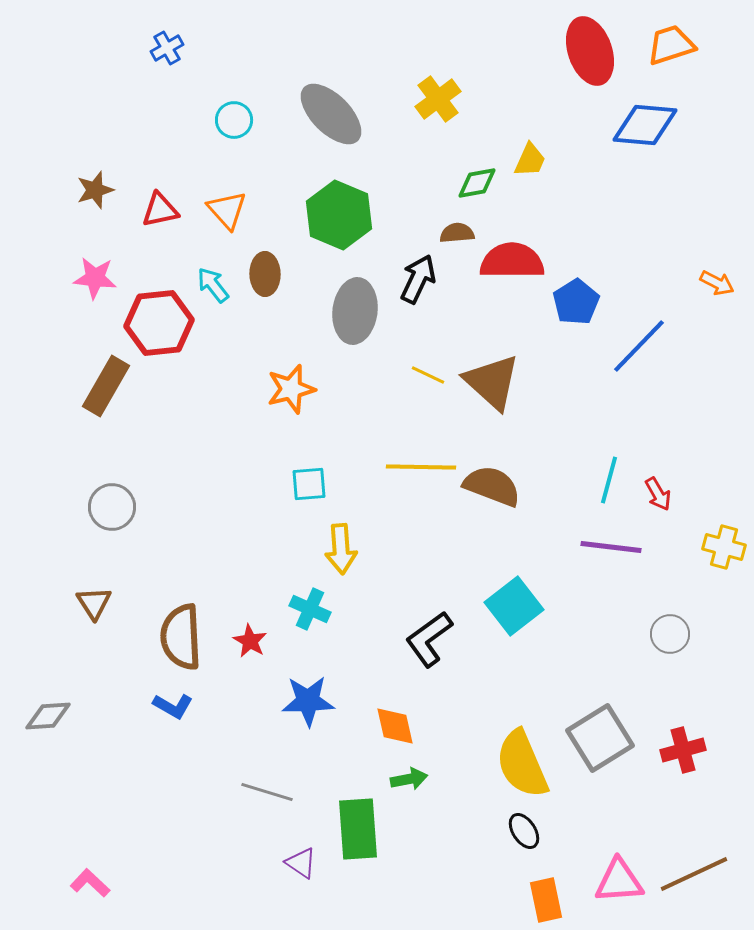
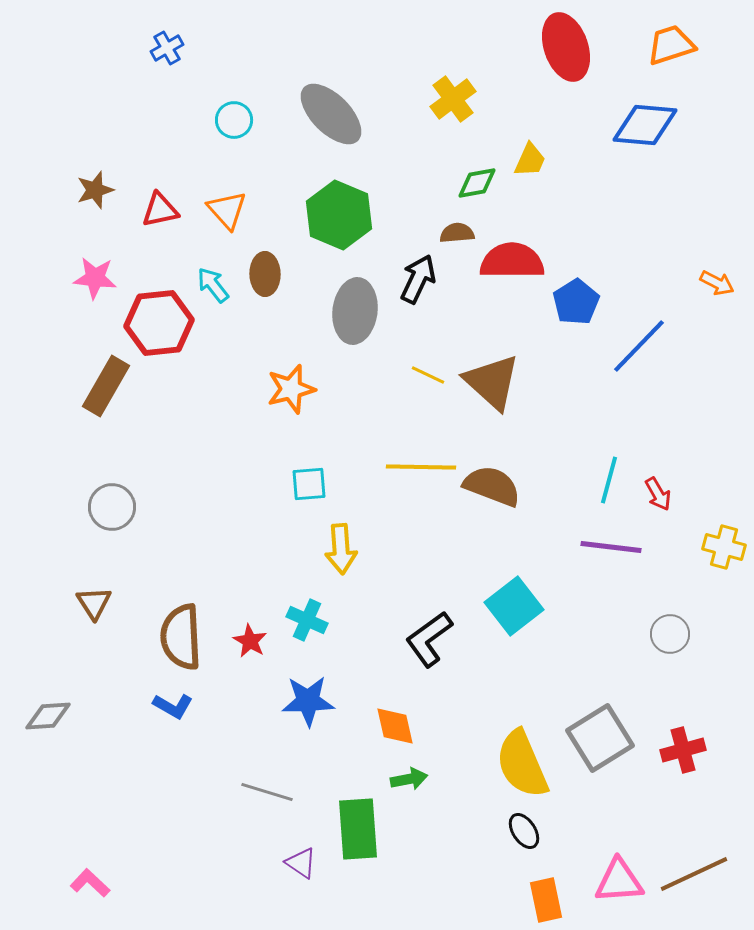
red ellipse at (590, 51): moved 24 px left, 4 px up
yellow cross at (438, 99): moved 15 px right
cyan cross at (310, 609): moved 3 px left, 11 px down
